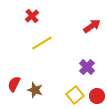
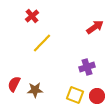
red arrow: moved 3 px right, 1 px down
yellow line: rotated 15 degrees counterclockwise
purple cross: rotated 28 degrees clockwise
brown star: rotated 21 degrees counterclockwise
yellow square: rotated 30 degrees counterclockwise
